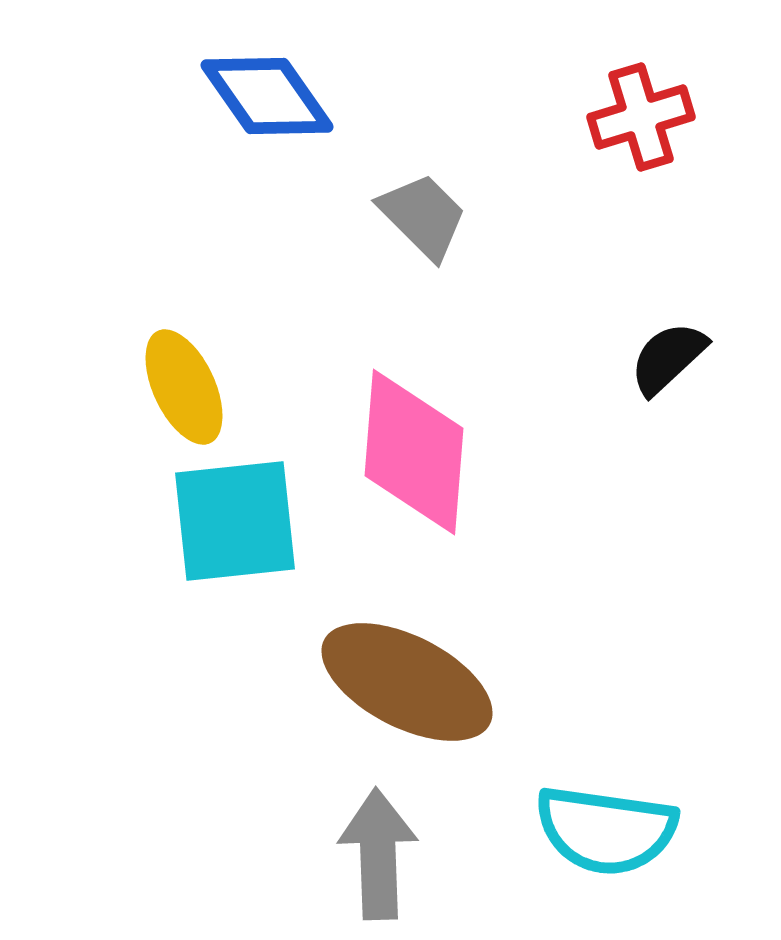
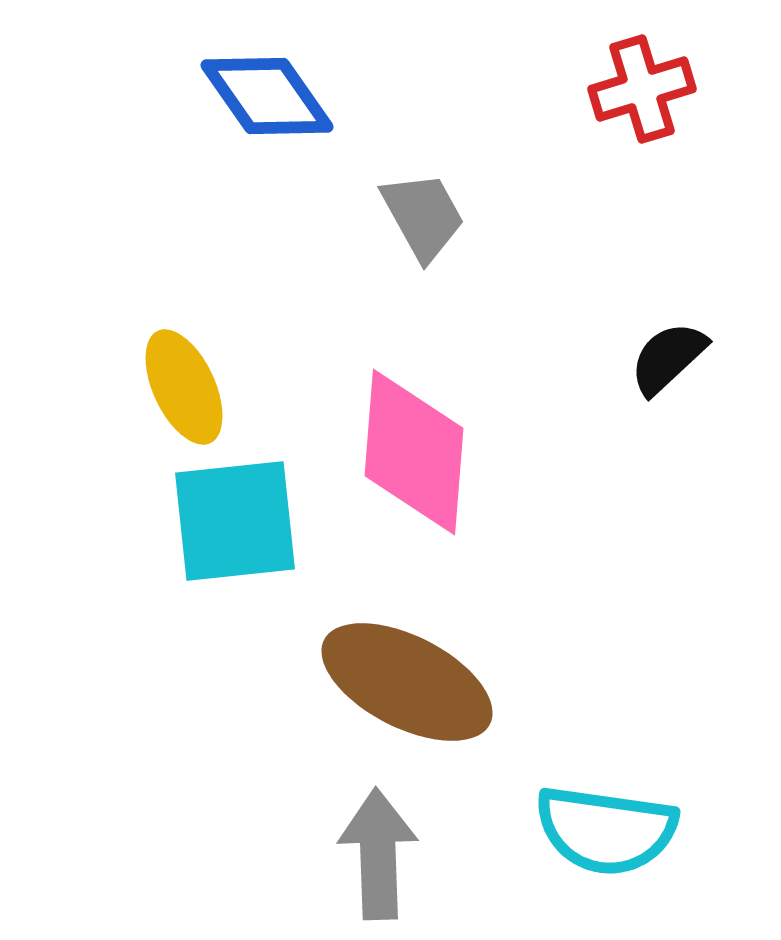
red cross: moved 1 px right, 28 px up
gray trapezoid: rotated 16 degrees clockwise
